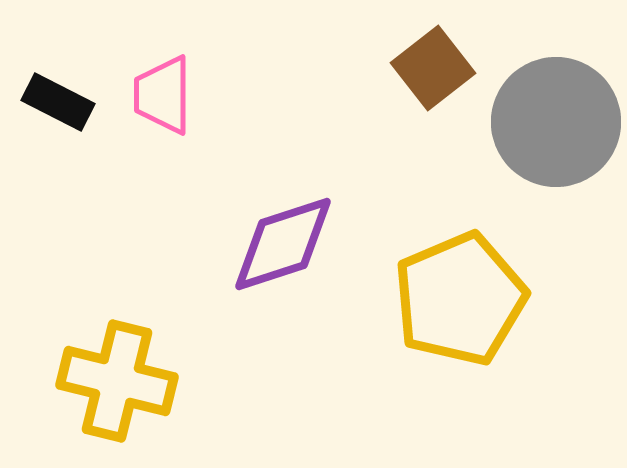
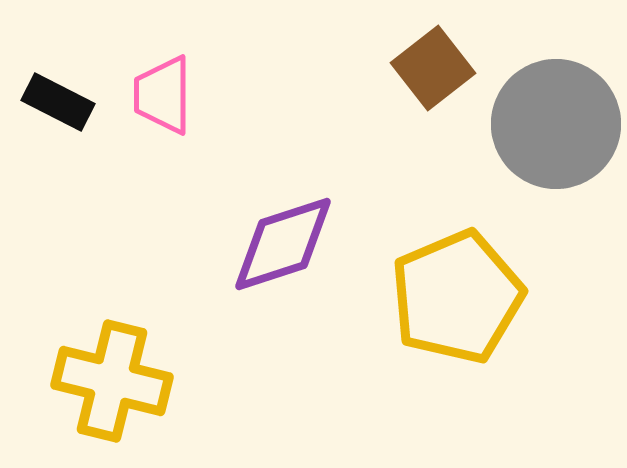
gray circle: moved 2 px down
yellow pentagon: moved 3 px left, 2 px up
yellow cross: moved 5 px left
